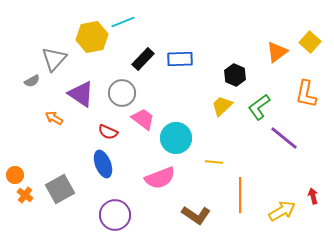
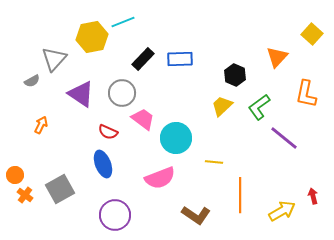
yellow square: moved 2 px right, 8 px up
orange triangle: moved 5 px down; rotated 10 degrees counterclockwise
orange arrow: moved 13 px left, 7 px down; rotated 84 degrees clockwise
